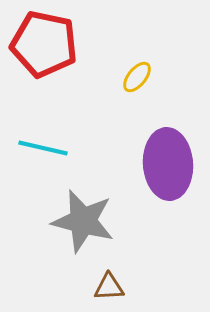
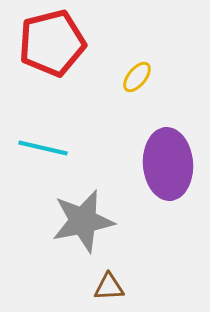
red pentagon: moved 8 px right, 1 px up; rotated 26 degrees counterclockwise
gray star: rotated 26 degrees counterclockwise
